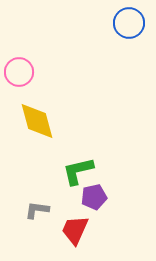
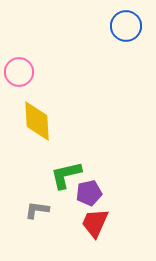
blue circle: moved 3 px left, 3 px down
yellow diamond: rotated 12 degrees clockwise
green L-shape: moved 12 px left, 4 px down
purple pentagon: moved 5 px left, 4 px up
red trapezoid: moved 20 px right, 7 px up
